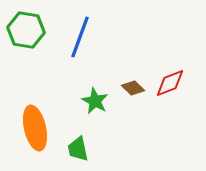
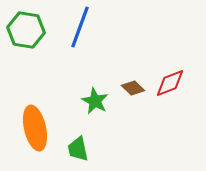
blue line: moved 10 px up
